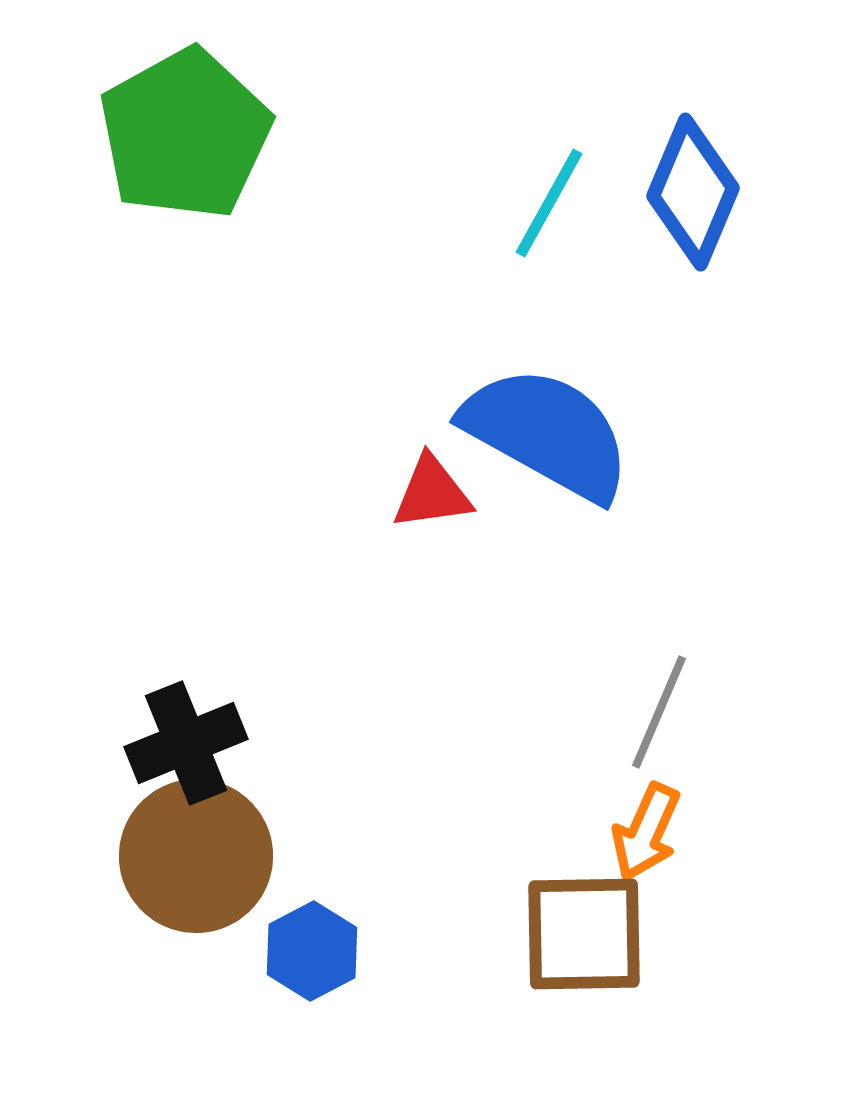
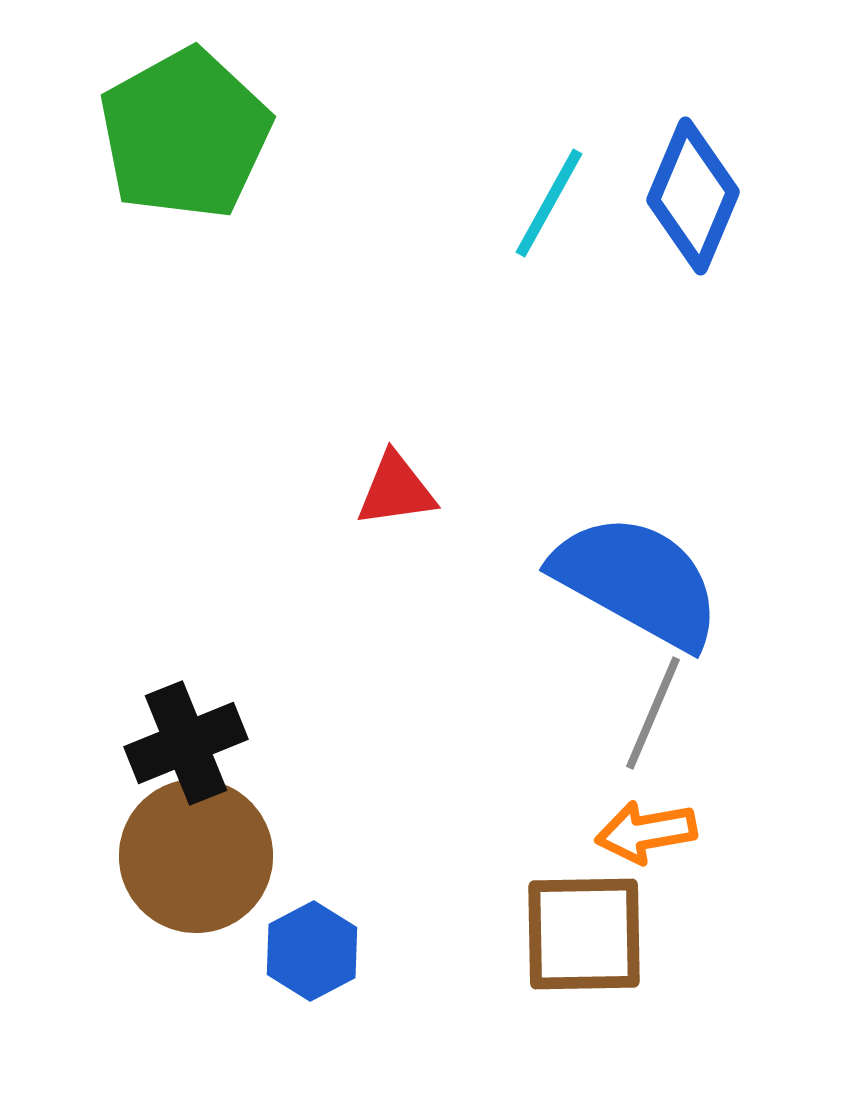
blue diamond: moved 4 px down
blue semicircle: moved 90 px right, 148 px down
red triangle: moved 36 px left, 3 px up
gray line: moved 6 px left, 1 px down
orange arrow: rotated 56 degrees clockwise
